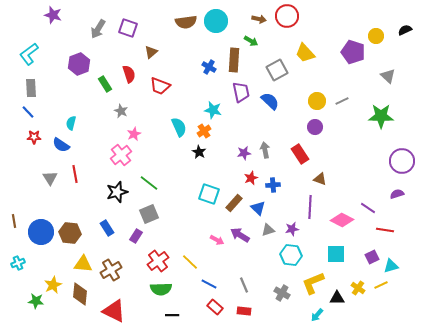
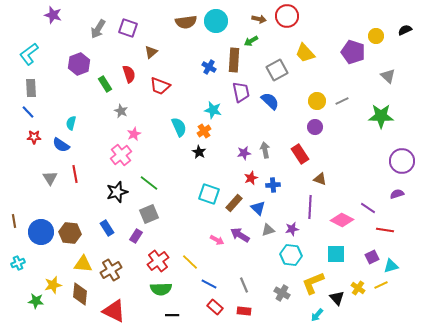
green arrow at (251, 41): rotated 120 degrees clockwise
yellow star at (53, 285): rotated 12 degrees clockwise
black triangle at (337, 298): rotated 49 degrees clockwise
